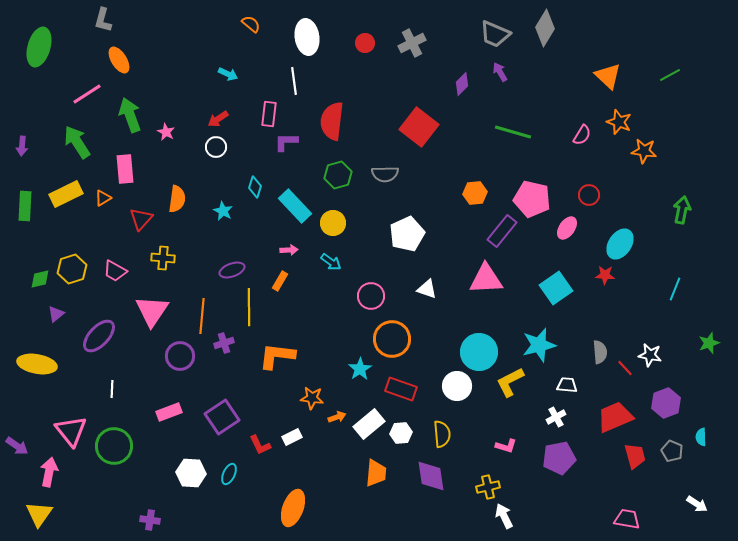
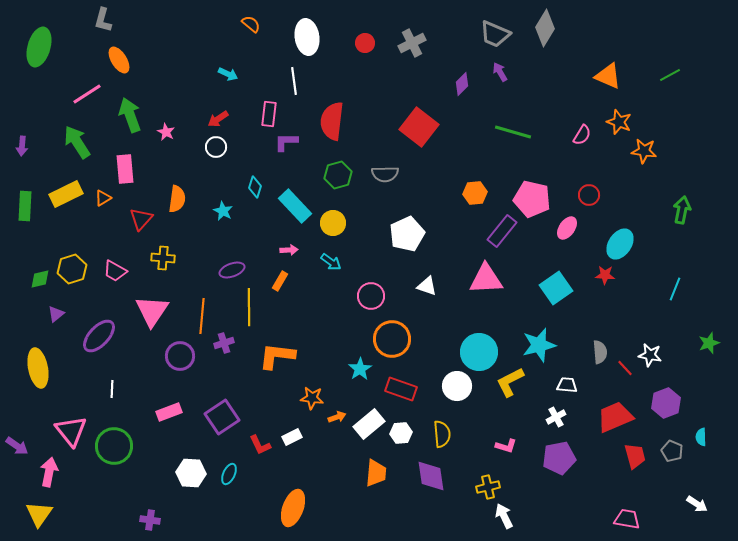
orange triangle at (608, 76): rotated 20 degrees counterclockwise
white triangle at (427, 289): moved 3 px up
yellow ellipse at (37, 364): moved 1 px right, 4 px down; rotated 69 degrees clockwise
